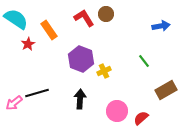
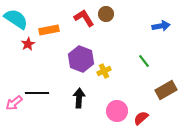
orange rectangle: rotated 66 degrees counterclockwise
black line: rotated 15 degrees clockwise
black arrow: moved 1 px left, 1 px up
